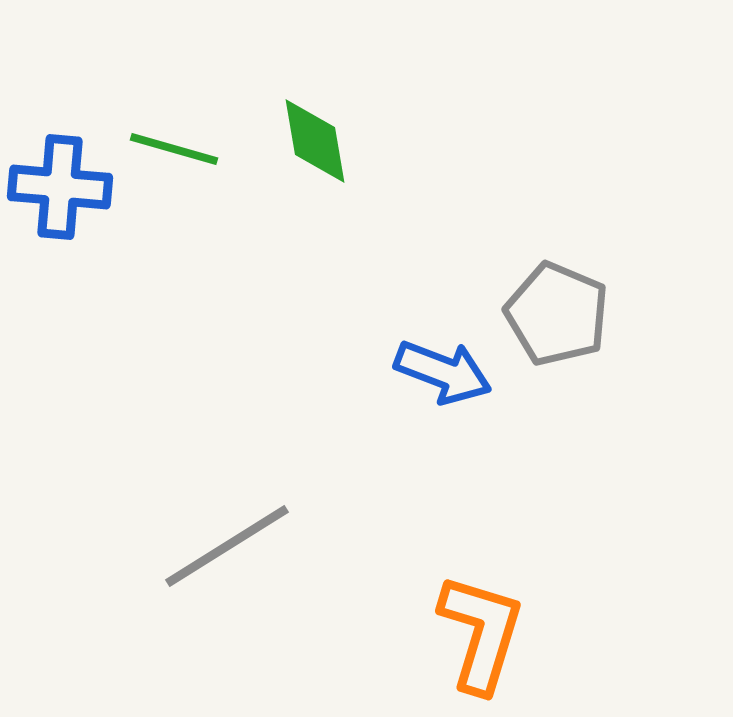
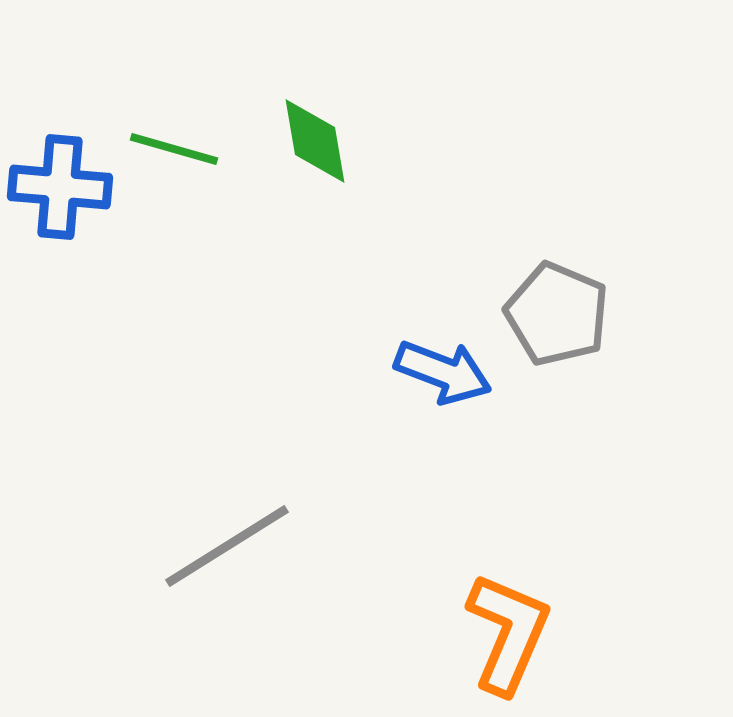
orange L-shape: moved 27 px right; rotated 6 degrees clockwise
